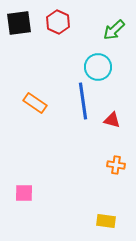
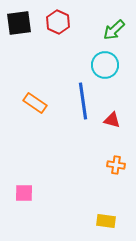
cyan circle: moved 7 px right, 2 px up
